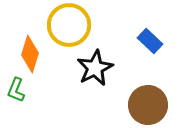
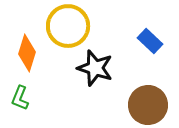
yellow circle: moved 1 px left, 1 px down
orange diamond: moved 3 px left, 1 px up
black star: rotated 27 degrees counterclockwise
green L-shape: moved 4 px right, 8 px down
